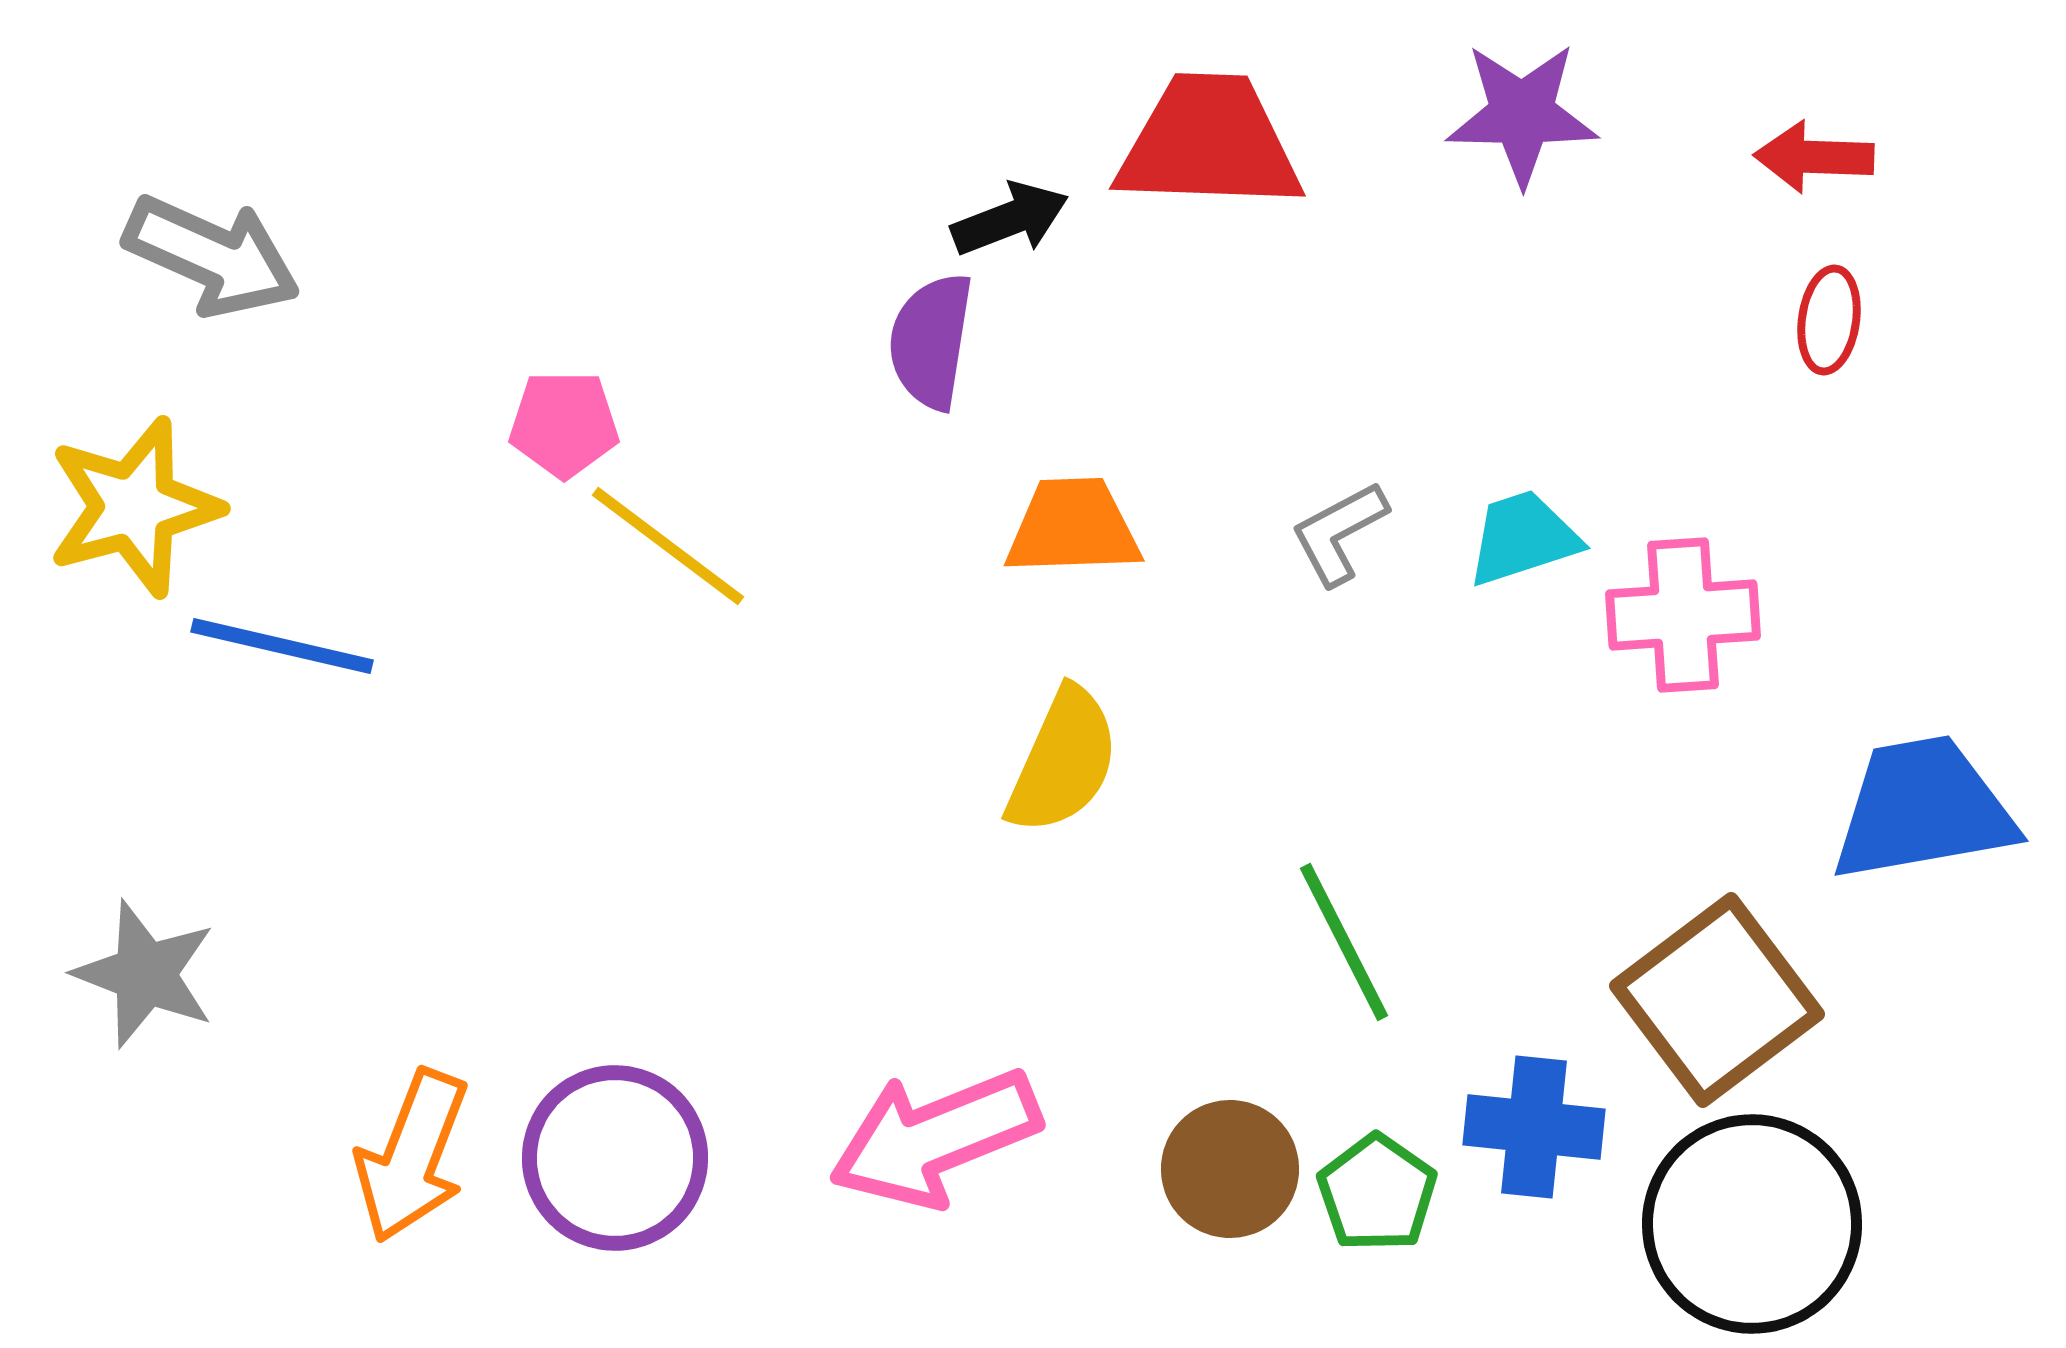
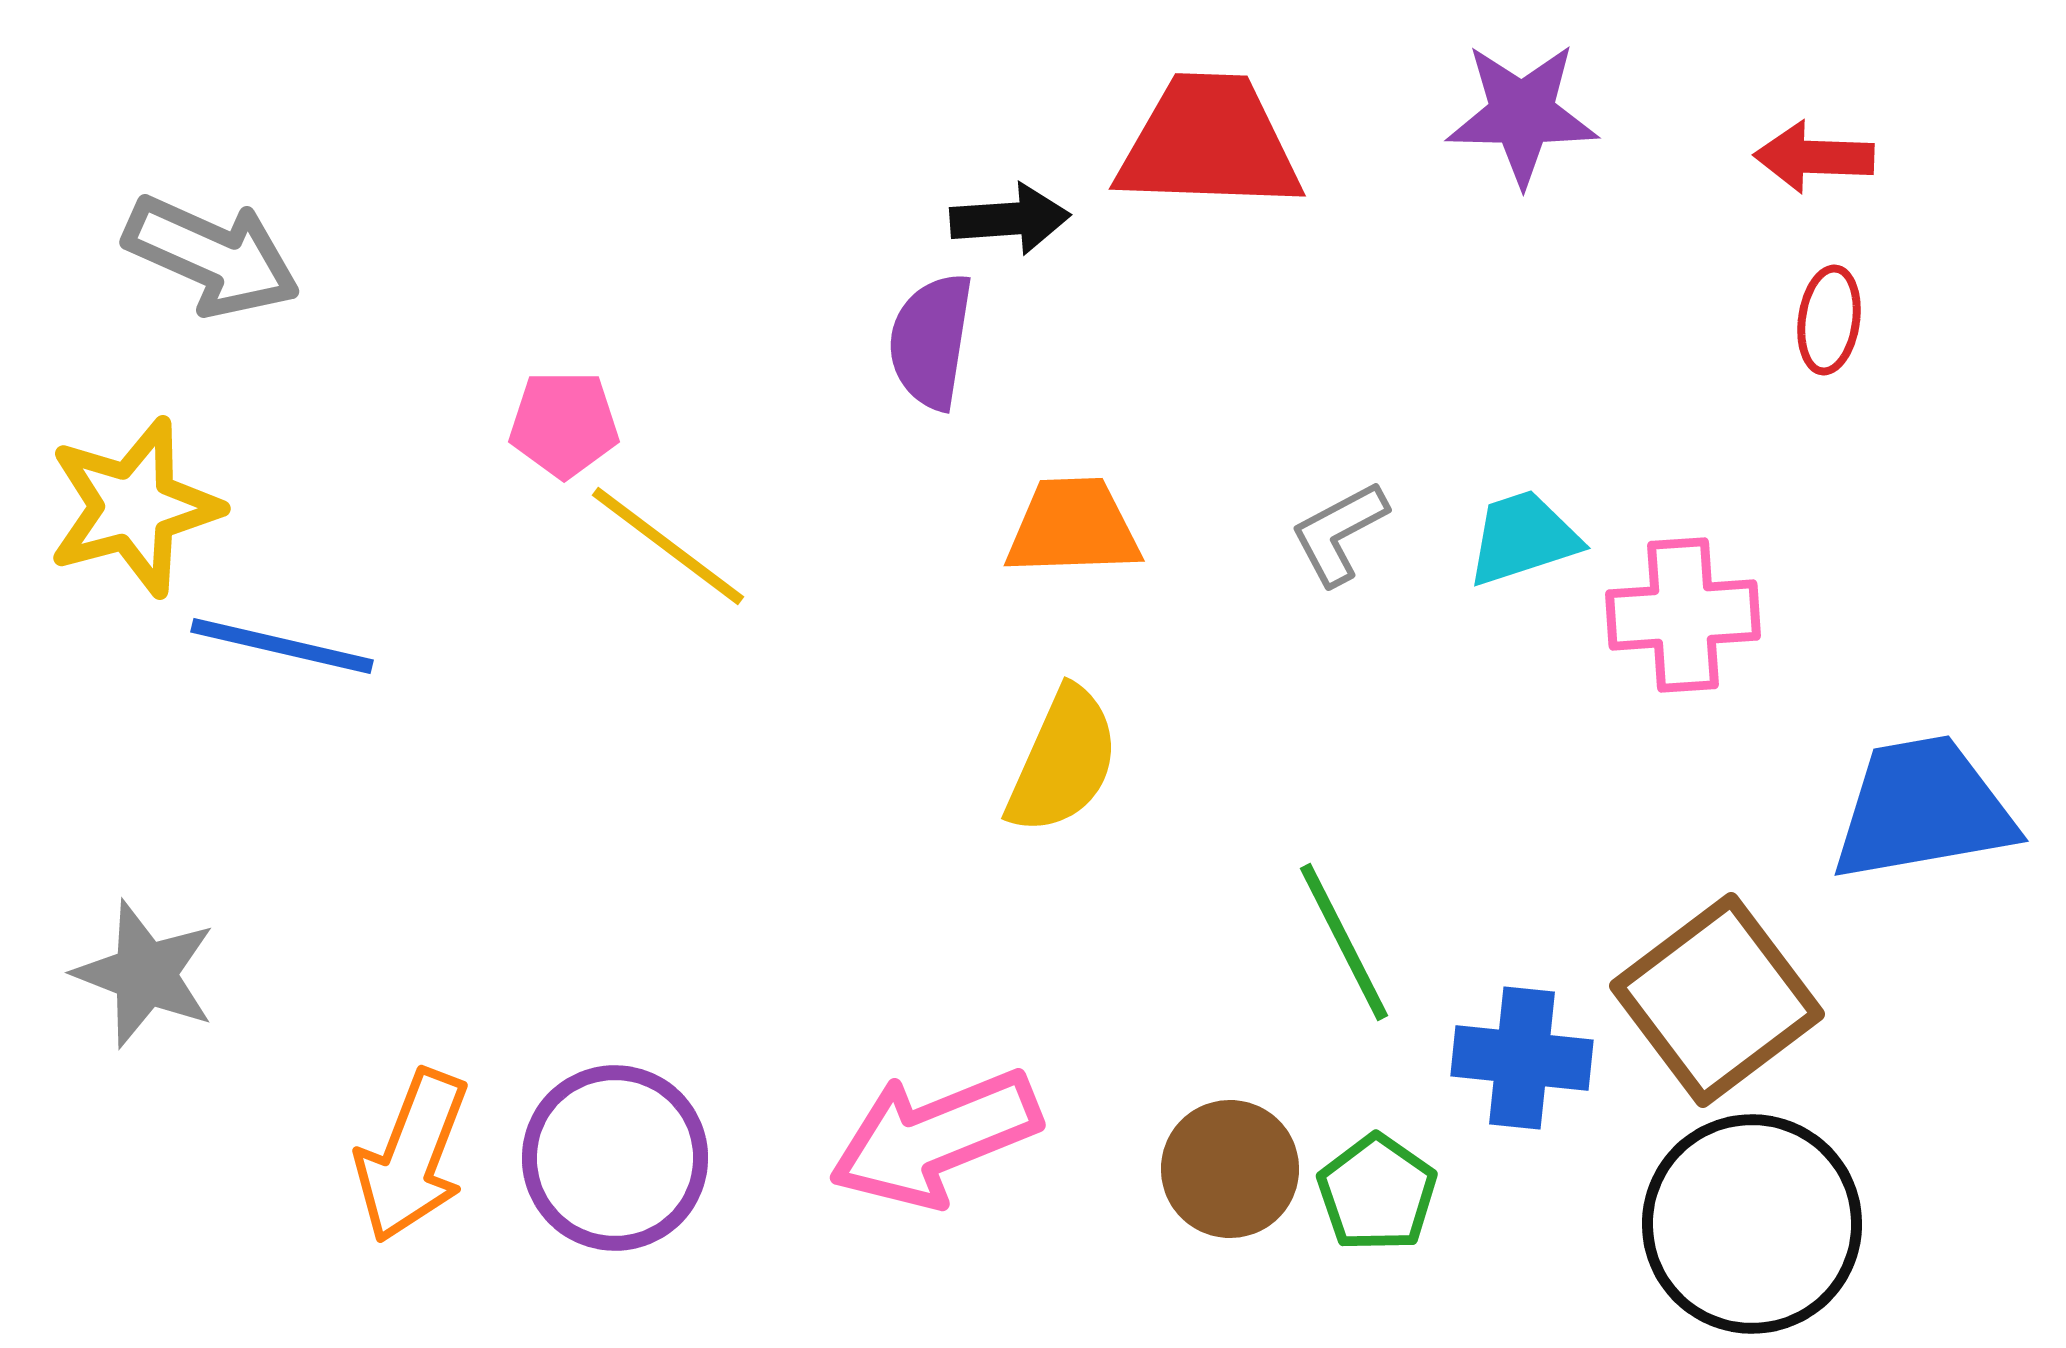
black arrow: rotated 17 degrees clockwise
blue cross: moved 12 px left, 69 px up
